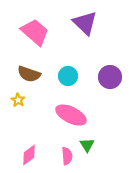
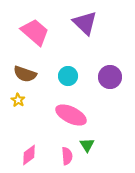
brown semicircle: moved 4 px left
